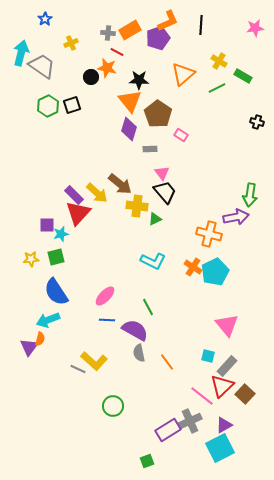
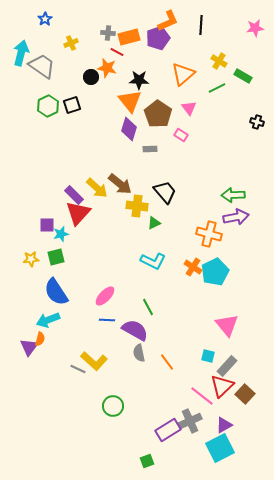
orange rectangle at (130, 30): moved 1 px left, 7 px down; rotated 15 degrees clockwise
pink triangle at (162, 173): moved 27 px right, 65 px up
yellow arrow at (97, 193): moved 5 px up
green arrow at (250, 195): moved 17 px left; rotated 80 degrees clockwise
green triangle at (155, 219): moved 1 px left, 4 px down
